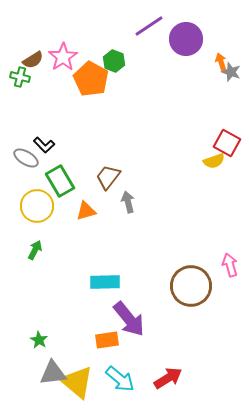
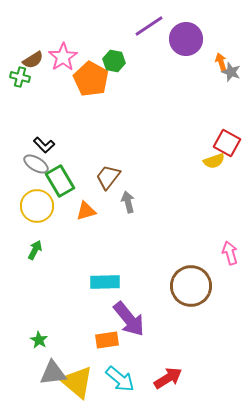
green hexagon: rotated 10 degrees counterclockwise
gray ellipse: moved 10 px right, 6 px down
pink arrow: moved 12 px up
